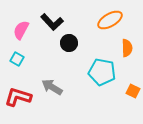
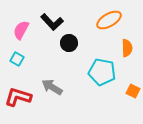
orange ellipse: moved 1 px left
